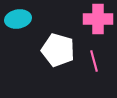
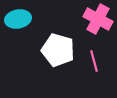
pink cross: rotated 28 degrees clockwise
